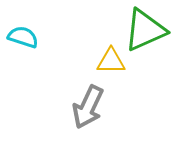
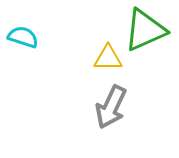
yellow triangle: moved 3 px left, 3 px up
gray arrow: moved 23 px right
